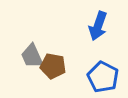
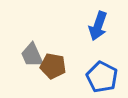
gray trapezoid: moved 1 px up
blue pentagon: moved 1 px left
